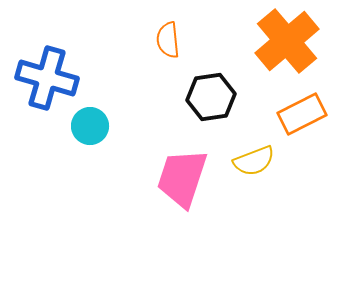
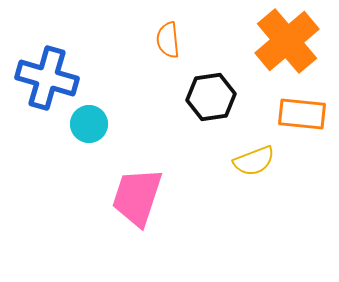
orange rectangle: rotated 33 degrees clockwise
cyan circle: moved 1 px left, 2 px up
pink trapezoid: moved 45 px left, 19 px down
